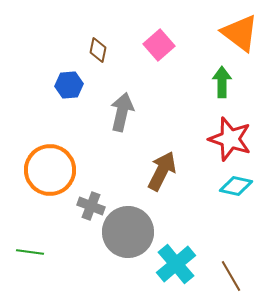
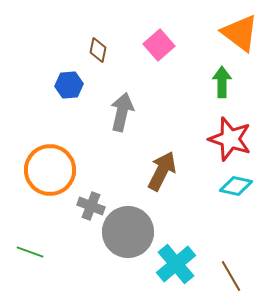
green line: rotated 12 degrees clockwise
